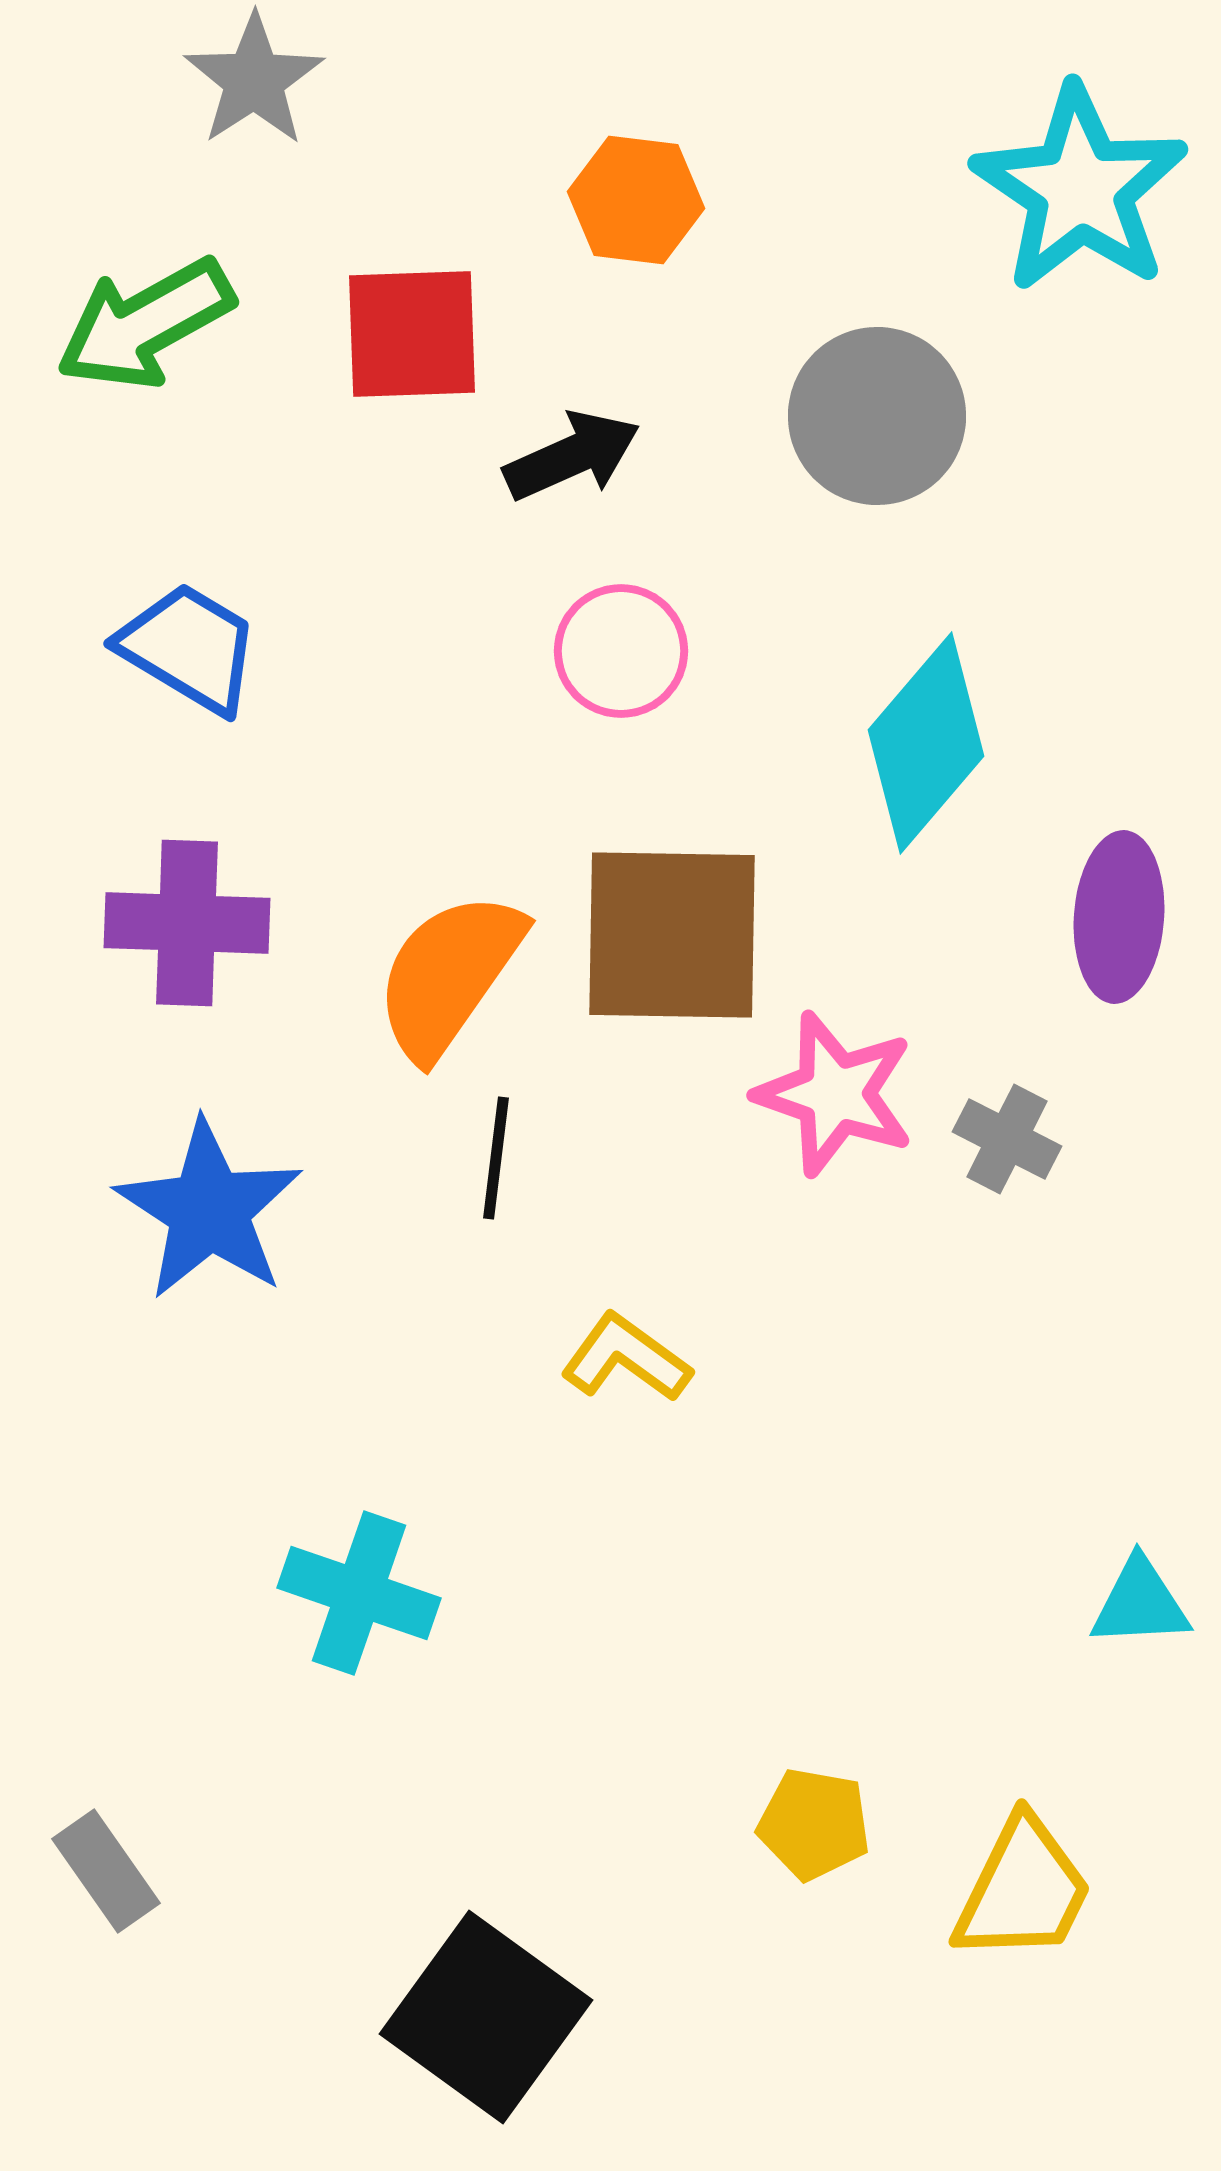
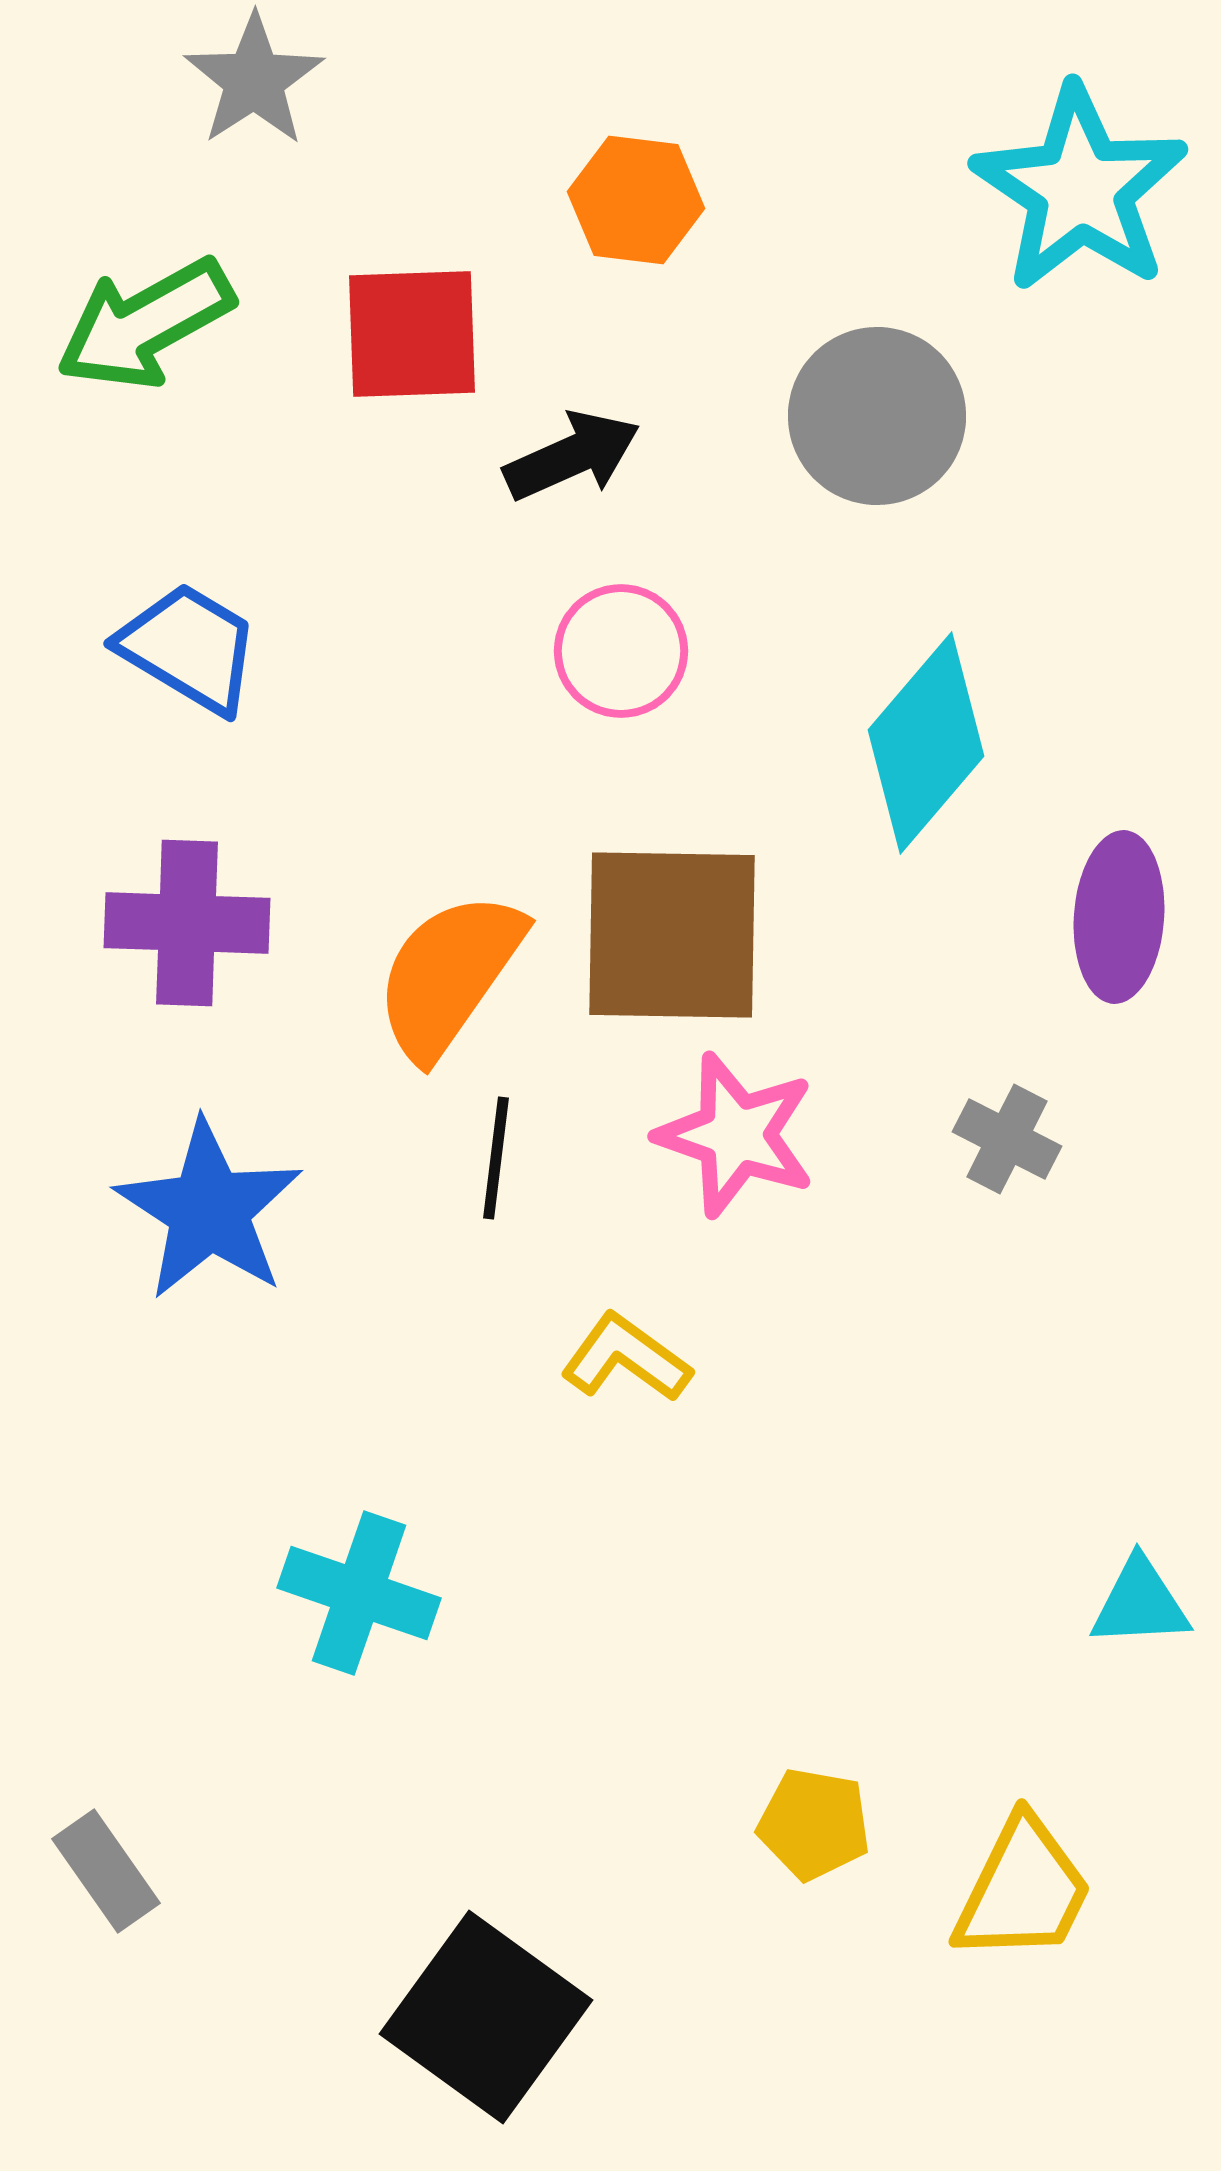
pink star: moved 99 px left, 41 px down
